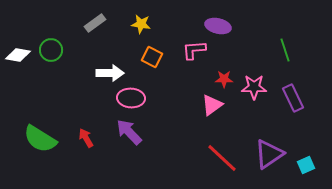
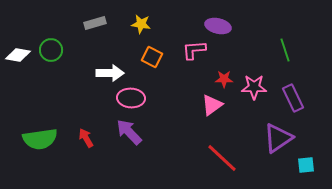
gray rectangle: rotated 20 degrees clockwise
green semicircle: rotated 40 degrees counterclockwise
purple triangle: moved 9 px right, 16 px up
cyan square: rotated 18 degrees clockwise
